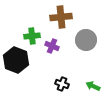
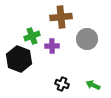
green cross: rotated 14 degrees counterclockwise
gray circle: moved 1 px right, 1 px up
purple cross: rotated 24 degrees counterclockwise
black hexagon: moved 3 px right, 1 px up
green arrow: moved 1 px up
